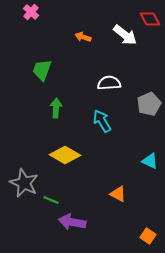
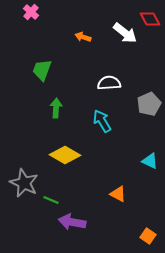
white arrow: moved 2 px up
